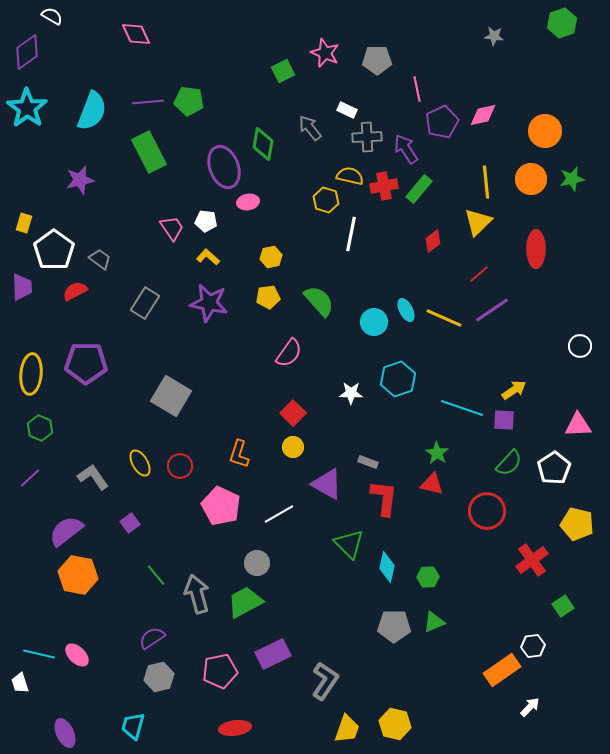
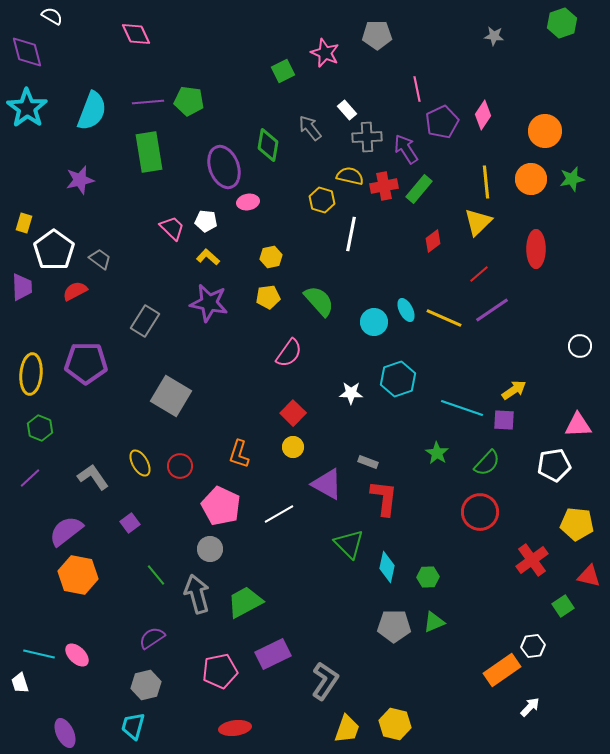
purple diamond at (27, 52): rotated 69 degrees counterclockwise
gray pentagon at (377, 60): moved 25 px up
white rectangle at (347, 110): rotated 24 degrees clockwise
pink diamond at (483, 115): rotated 44 degrees counterclockwise
green diamond at (263, 144): moved 5 px right, 1 px down
green rectangle at (149, 152): rotated 18 degrees clockwise
yellow hexagon at (326, 200): moved 4 px left
pink trapezoid at (172, 228): rotated 12 degrees counterclockwise
gray rectangle at (145, 303): moved 18 px down
green semicircle at (509, 463): moved 22 px left
white pentagon at (554, 468): moved 3 px up; rotated 24 degrees clockwise
red triangle at (432, 484): moved 157 px right, 92 px down
red circle at (487, 511): moved 7 px left, 1 px down
yellow pentagon at (577, 524): rotated 8 degrees counterclockwise
gray circle at (257, 563): moved 47 px left, 14 px up
gray hexagon at (159, 677): moved 13 px left, 8 px down
